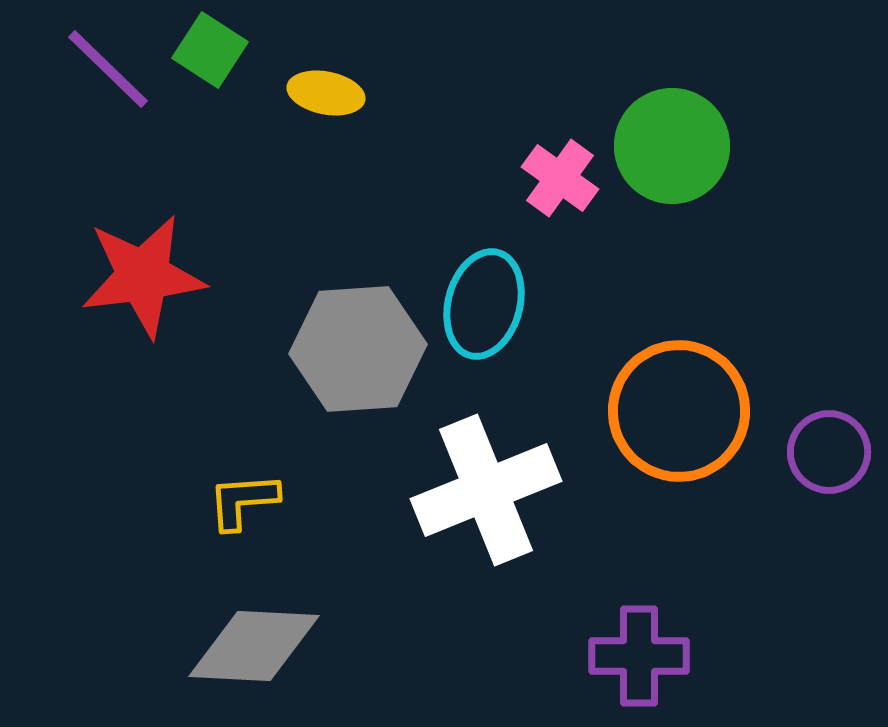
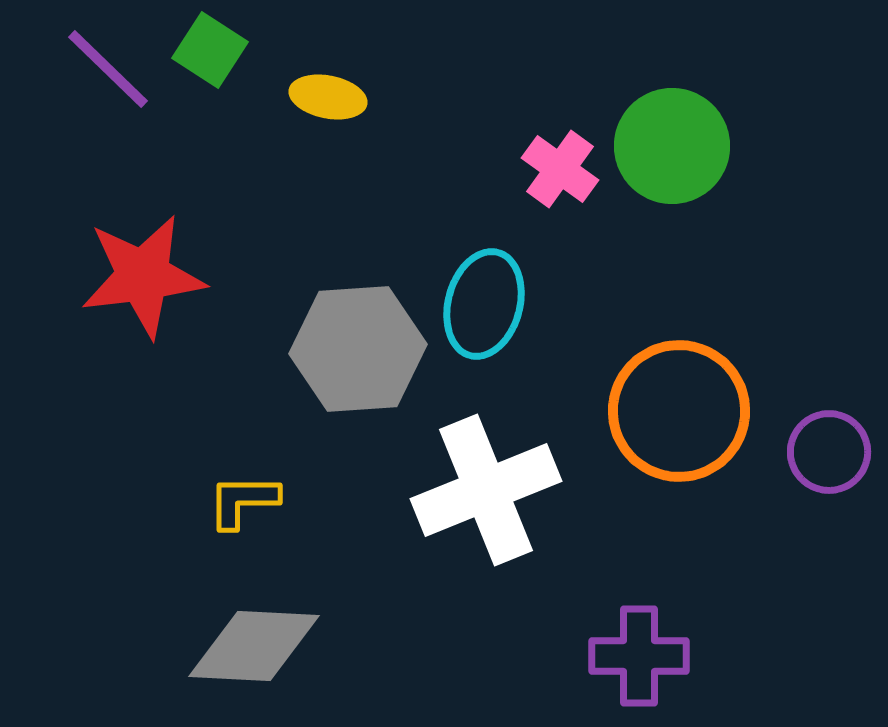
yellow ellipse: moved 2 px right, 4 px down
pink cross: moved 9 px up
yellow L-shape: rotated 4 degrees clockwise
